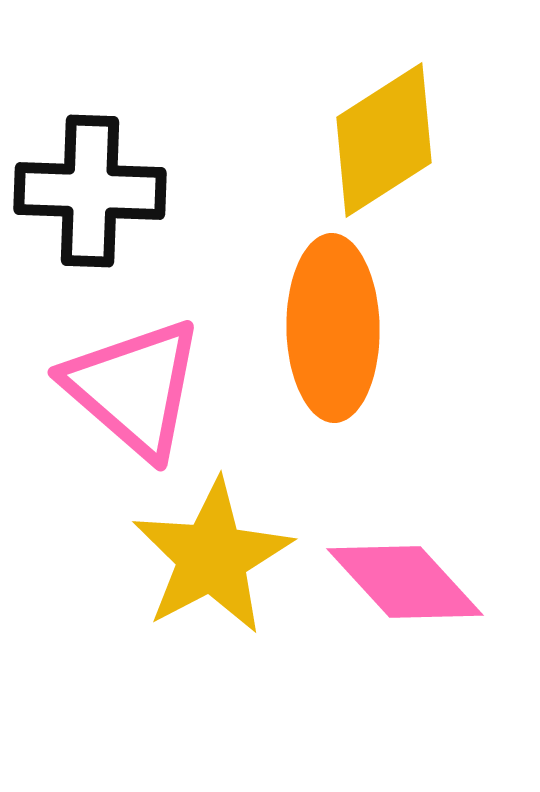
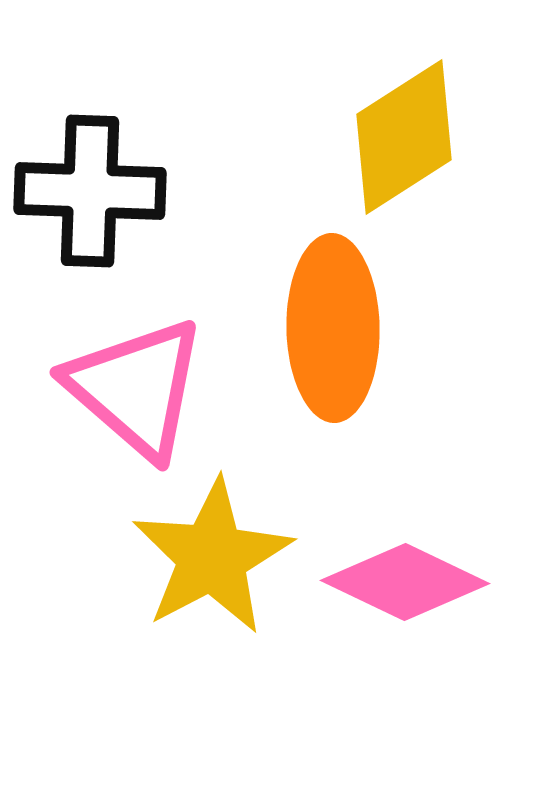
yellow diamond: moved 20 px right, 3 px up
pink triangle: moved 2 px right
pink diamond: rotated 22 degrees counterclockwise
